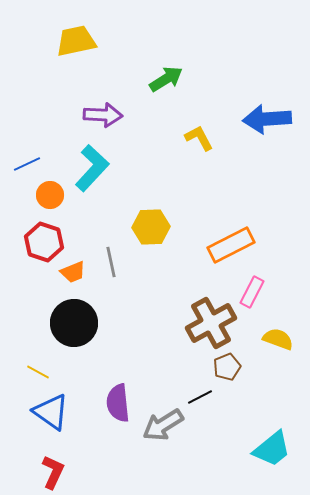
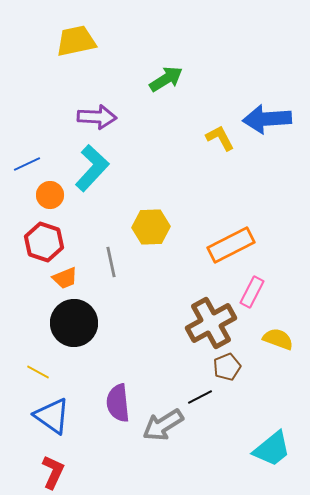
purple arrow: moved 6 px left, 2 px down
yellow L-shape: moved 21 px right
orange trapezoid: moved 8 px left, 6 px down
blue triangle: moved 1 px right, 4 px down
